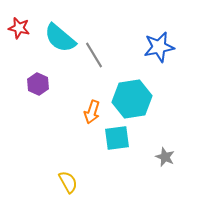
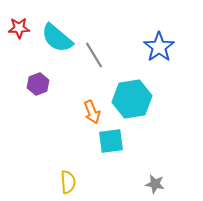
red star: rotated 15 degrees counterclockwise
cyan semicircle: moved 3 px left
blue star: rotated 24 degrees counterclockwise
purple hexagon: rotated 15 degrees clockwise
orange arrow: rotated 40 degrees counterclockwise
cyan square: moved 6 px left, 3 px down
gray star: moved 10 px left, 27 px down; rotated 12 degrees counterclockwise
yellow semicircle: rotated 25 degrees clockwise
